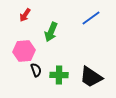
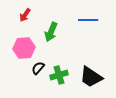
blue line: moved 3 px left, 2 px down; rotated 36 degrees clockwise
pink hexagon: moved 3 px up
black semicircle: moved 2 px right, 2 px up; rotated 120 degrees counterclockwise
green cross: rotated 18 degrees counterclockwise
